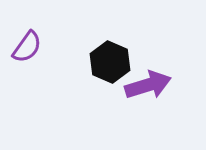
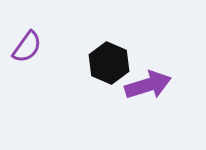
black hexagon: moved 1 px left, 1 px down
